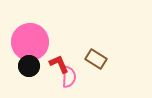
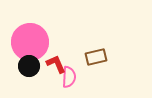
brown rectangle: moved 2 px up; rotated 45 degrees counterclockwise
red L-shape: moved 3 px left
